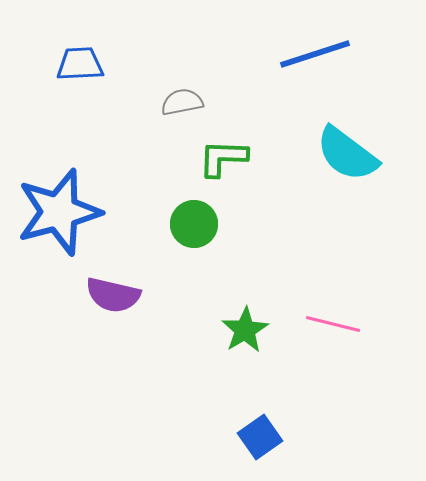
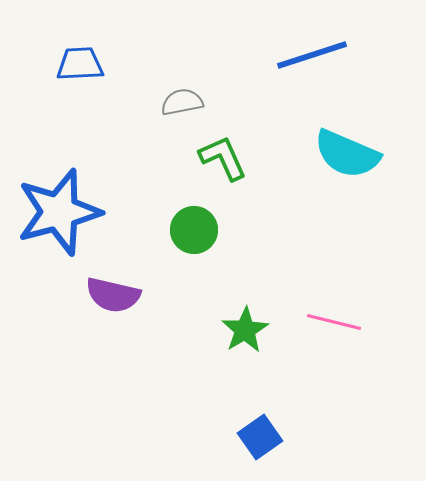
blue line: moved 3 px left, 1 px down
cyan semicircle: rotated 14 degrees counterclockwise
green L-shape: rotated 64 degrees clockwise
green circle: moved 6 px down
pink line: moved 1 px right, 2 px up
